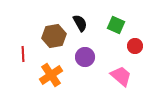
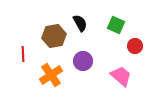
purple circle: moved 2 px left, 4 px down
